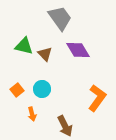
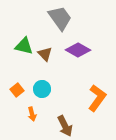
purple diamond: rotated 30 degrees counterclockwise
